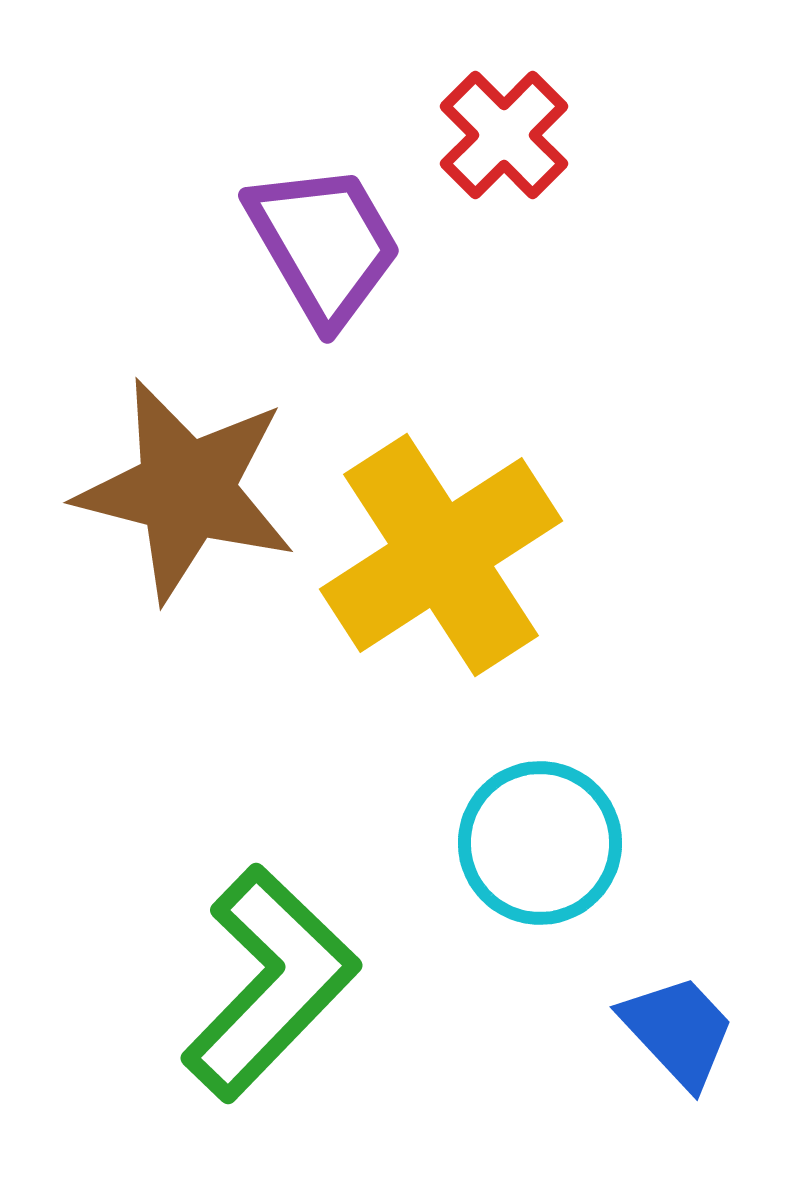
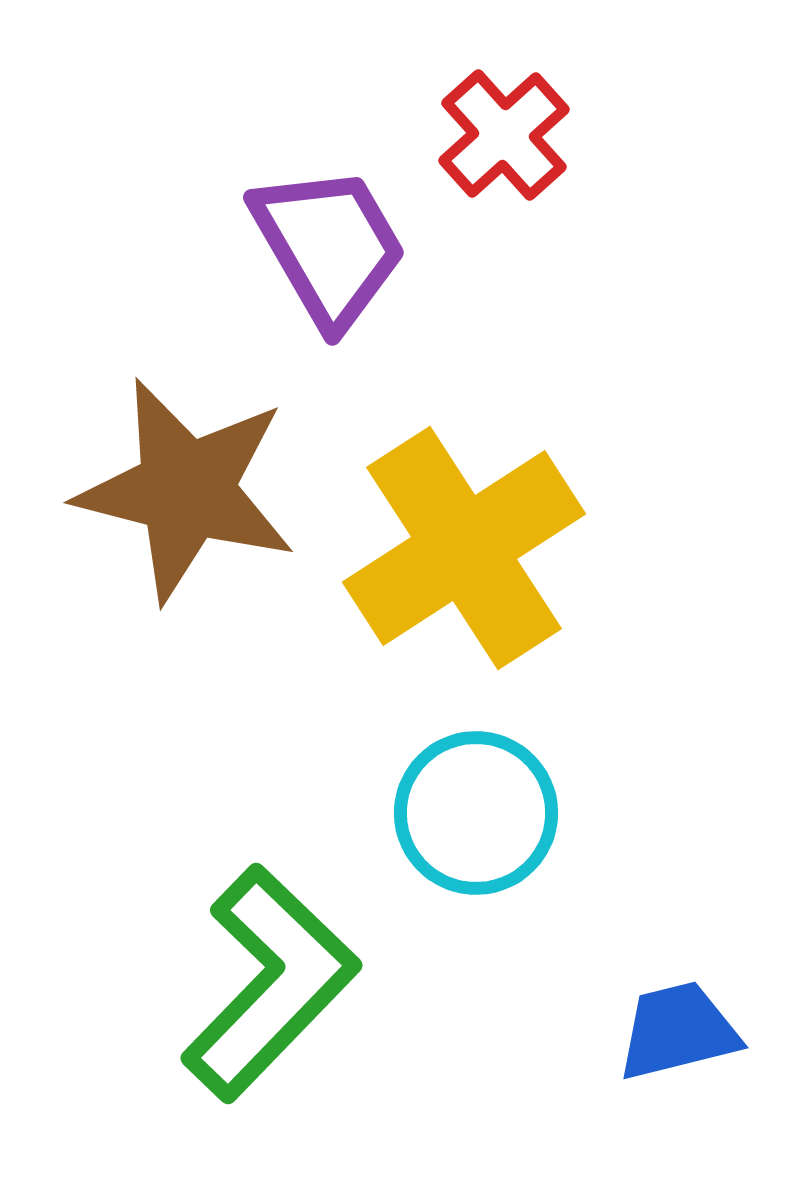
red cross: rotated 3 degrees clockwise
purple trapezoid: moved 5 px right, 2 px down
yellow cross: moved 23 px right, 7 px up
cyan circle: moved 64 px left, 30 px up
blue trapezoid: rotated 61 degrees counterclockwise
